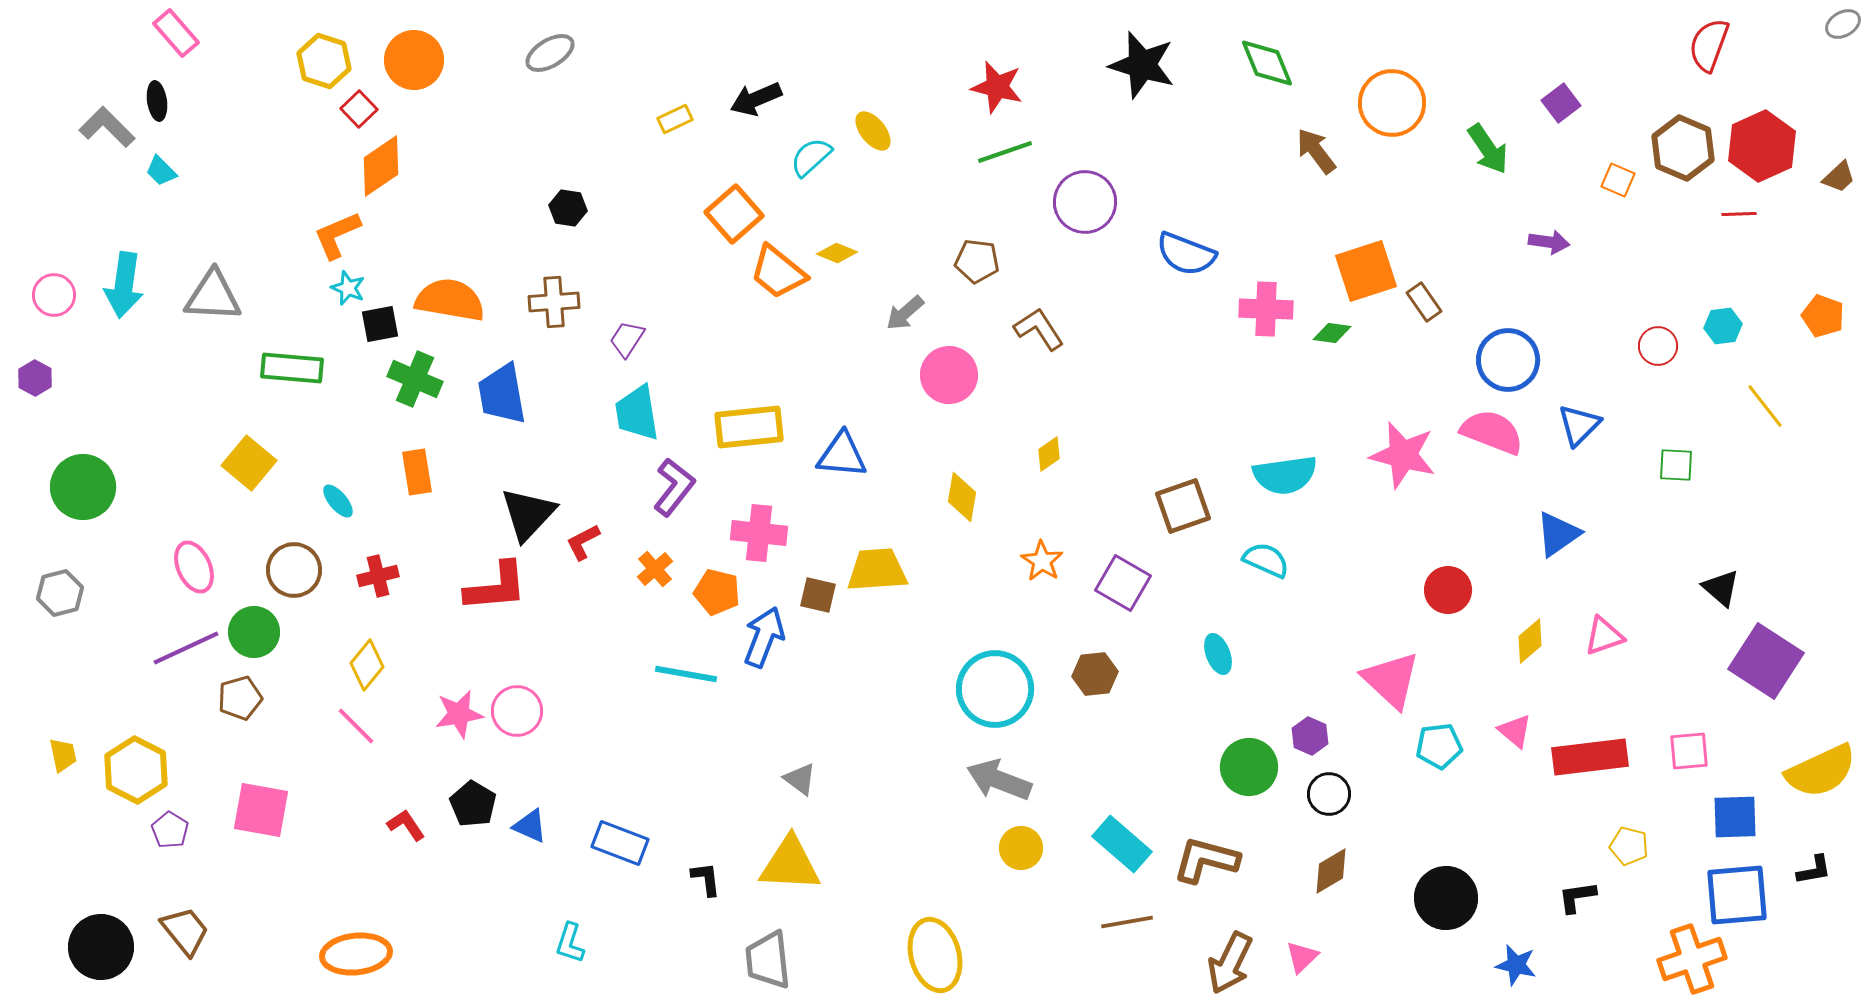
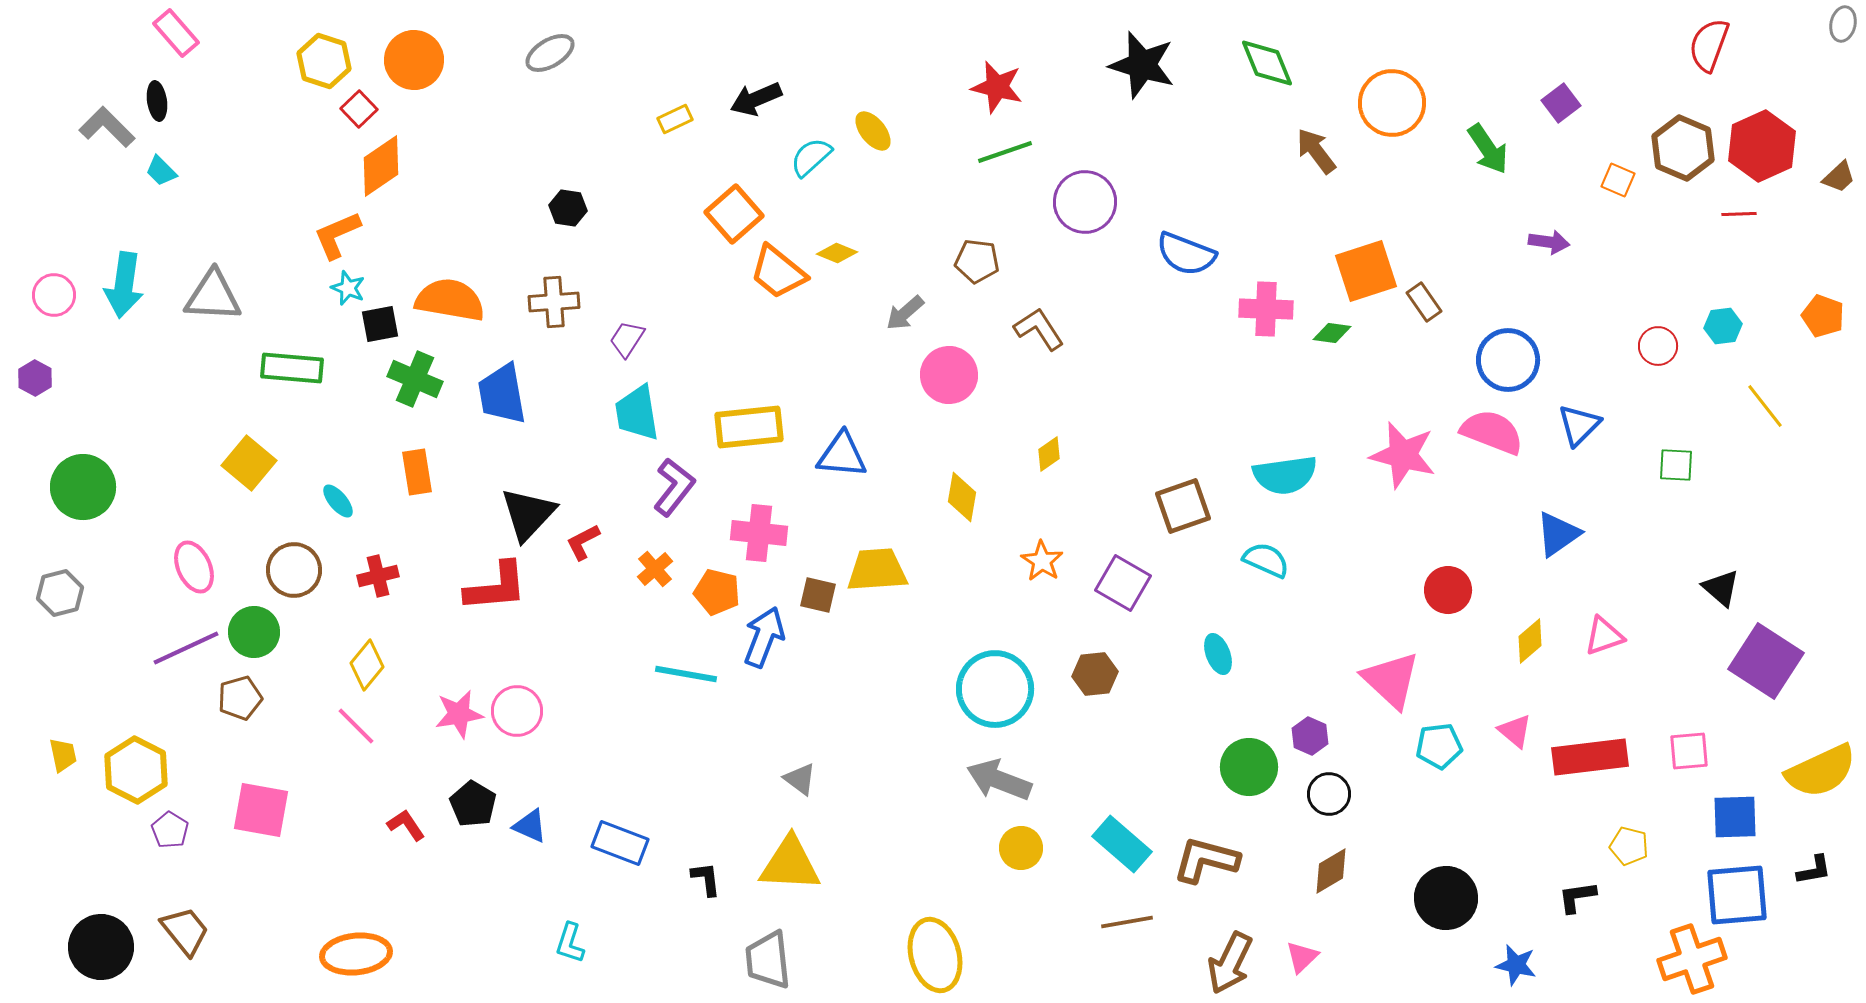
gray ellipse at (1843, 24): rotated 48 degrees counterclockwise
